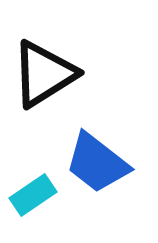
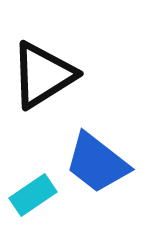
black triangle: moved 1 px left, 1 px down
